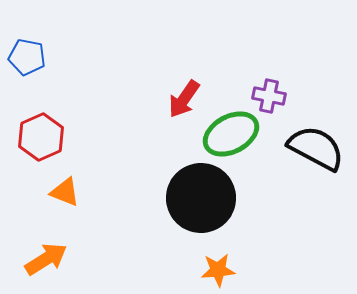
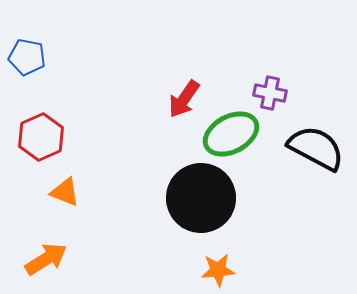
purple cross: moved 1 px right, 3 px up
